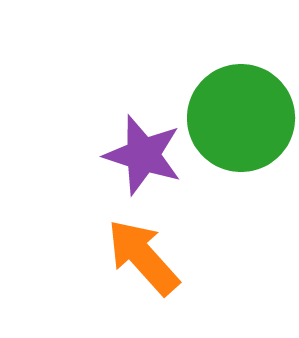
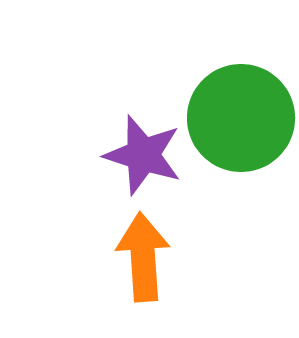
orange arrow: rotated 38 degrees clockwise
